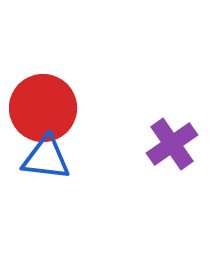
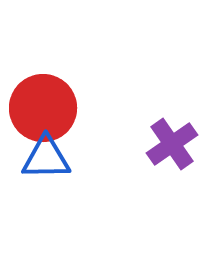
blue triangle: rotated 8 degrees counterclockwise
